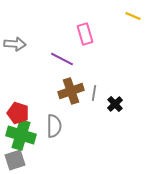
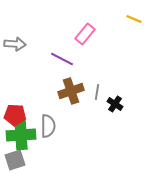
yellow line: moved 1 px right, 3 px down
pink rectangle: rotated 55 degrees clockwise
gray line: moved 3 px right, 1 px up
black cross: rotated 14 degrees counterclockwise
red pentagon: moved 3 px left, 2 px down; rotated 15 degrees counterclockwise
gray semicircle: moved 6 px left
green cross: rotated 20 degrees counterclockwise
